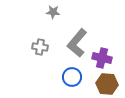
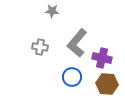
gray star: moved 1 px left, 1 px up
